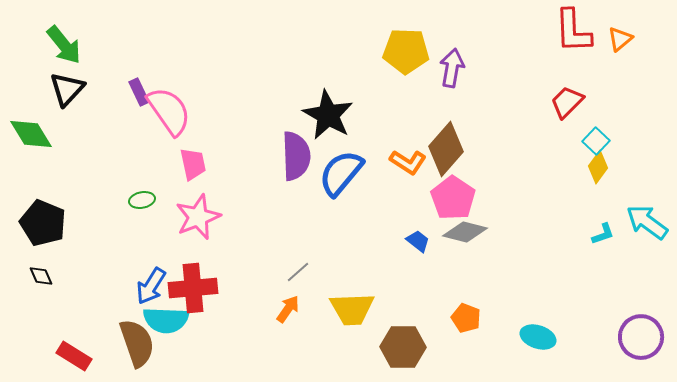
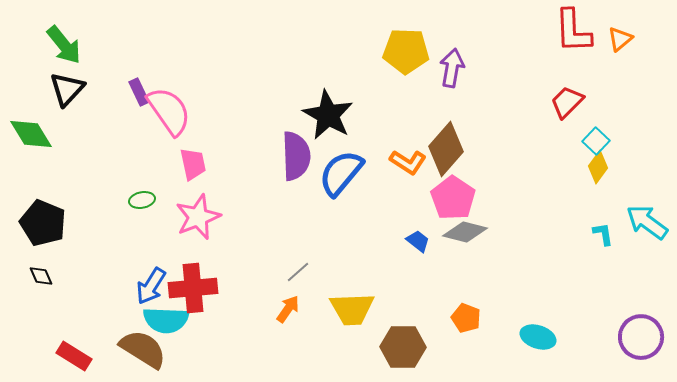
cyan L-shape: rotated 80 degrees counterclockwise
brown semicircle: moved 6 px right, 6 px down; rotated 39 degrees counterclockwise
